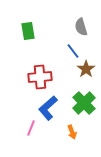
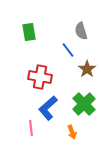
gray semicircle: moved 4 px down
green rectangle: moved 1 px right, 1 px down
blue line: moved 5 px left, 1 px up
brown star: moved 1 px right
red cross: rotated 15 degrees clockwise
green cross: moved 1 px down
pink line: rotated 28 degrees counterclockwise
